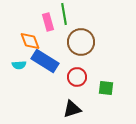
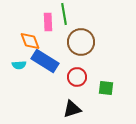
pink rectangle: rotated 12 degrees clockwise
